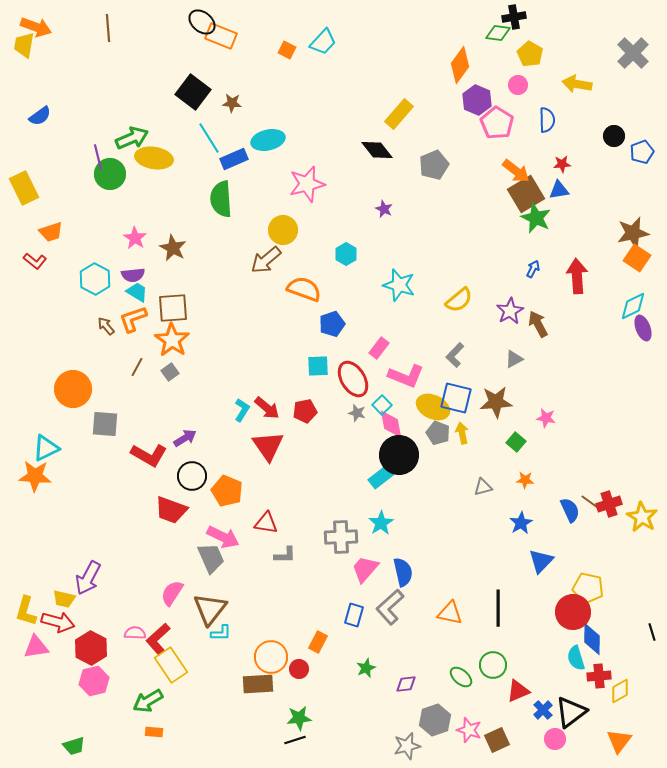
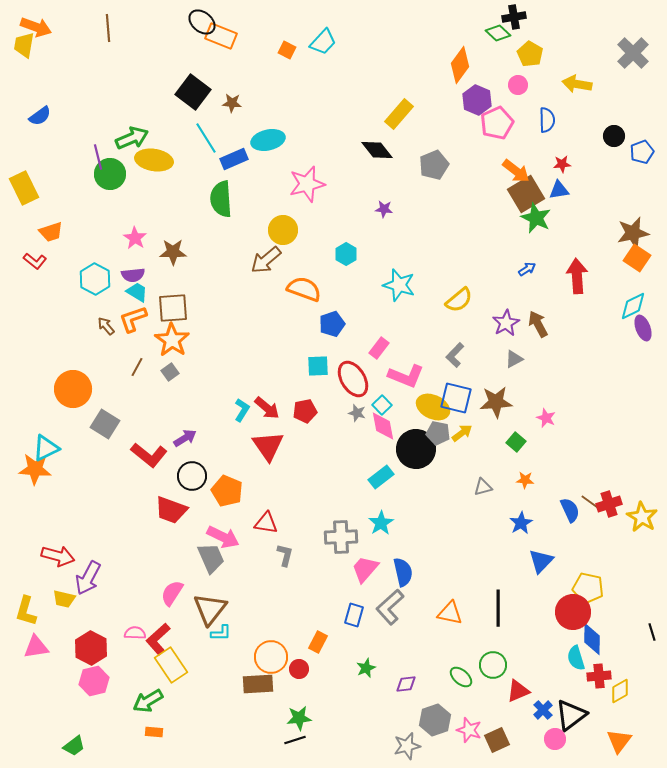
green diamond at (498, 33): rotated 35 degrees clockwise
pink pentagon at (497, 123): rotated 16 degrees clockwise
cyan line at (209, 138): moved 3 px left
yellow ellipse at (154, 158): moved 2 px down
purple star at (384, 209): rotated 18 degrees counterclockwise
brown star at (173, 248): moved 4 px down; rotated 28 degrees counterclockwise
blue arrow at (533, 269): moved 6 px left; rotated 30 degrees clockwise
purple star at (510, 311): moved 4 px left, 12 px down
pink star at (546, 418): rotated 12 degrees clockwise
gray square at (105, 424): rotated 28 degrees clockwise
pink diamond at (391, 424): moved 8 px left, 2 px down
gray pentagon at (438, 433): rotated 10 degrees counterclockwise
yellow arrow at (462, 433): rotated 65 degrees clockwise
red L-shape at (149, 455): rotated 9 degrees clockwise
black circle at (399, 455): moved 17 px right, 6 px up
orange star at (35, 476): moved 7 px up
gray L-shape at (285, 555): rotated 75 degrees counterclockwise
red arrow at (58, 622): moved 66 px up
black triangle at (571, 712): moved 3 px down
green trapezoid at (74, 746): rotated 20 degrees counterclockwise
